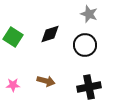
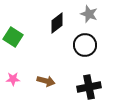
black diamond: moved 7 px right, 11 px up; rotated 20 degrees counterclockwise
pink star: moved 6 px up
